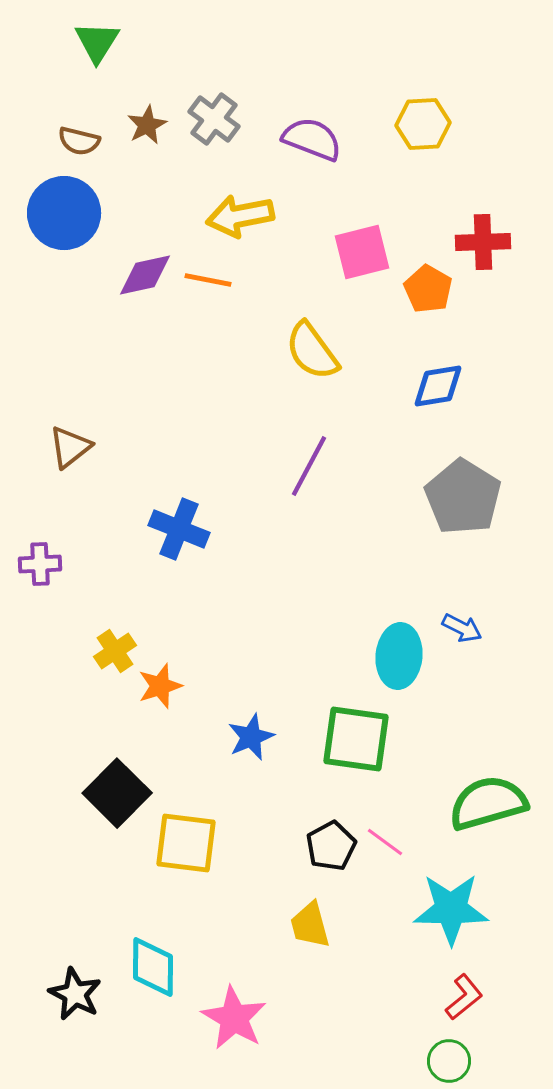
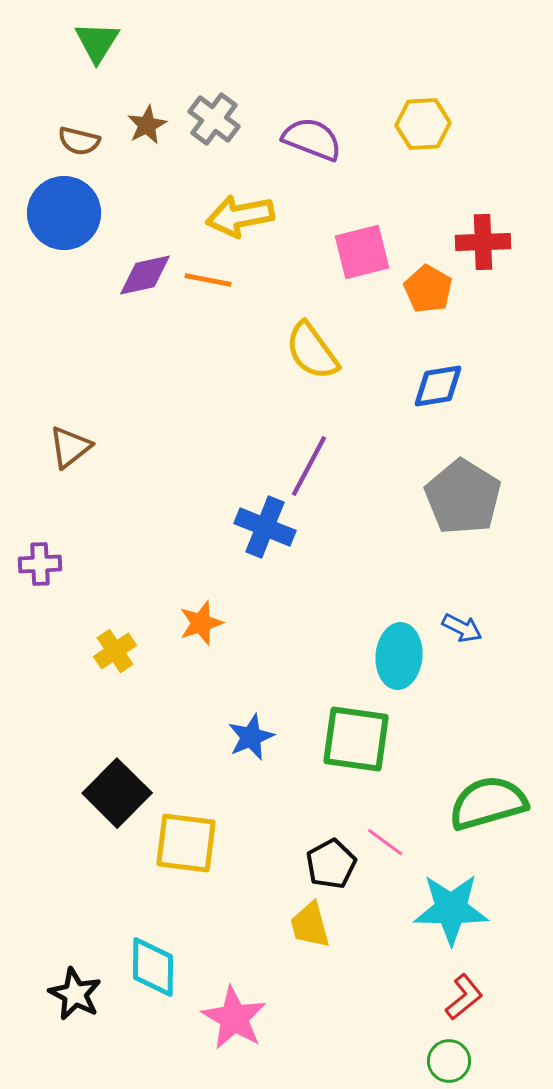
blue cross: moved 86 px right, 2 px up
orange star: moved 41 px right, 63 px up
black pentagon: moved 18 px down
